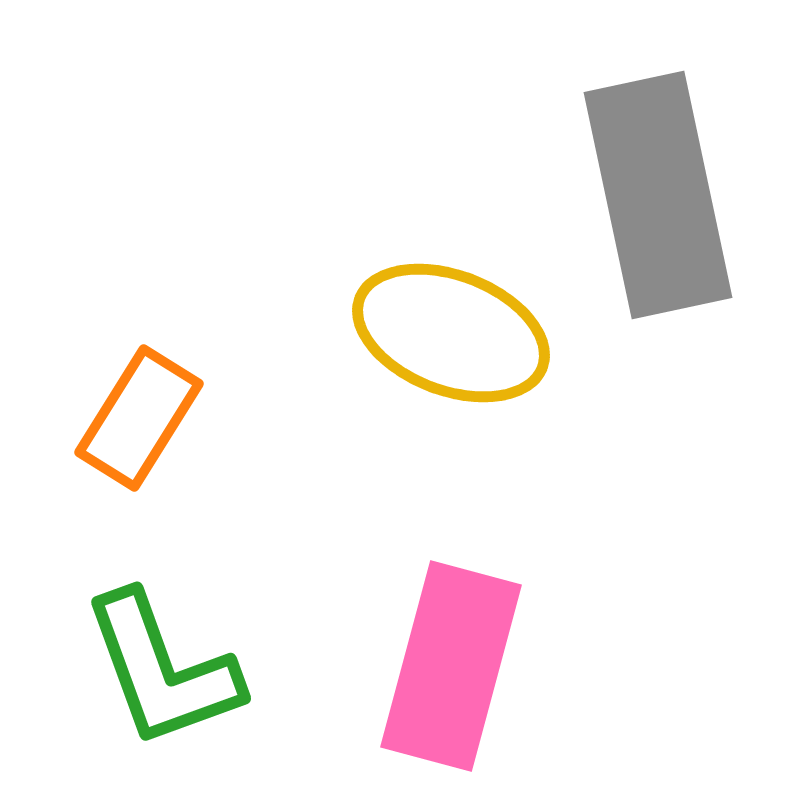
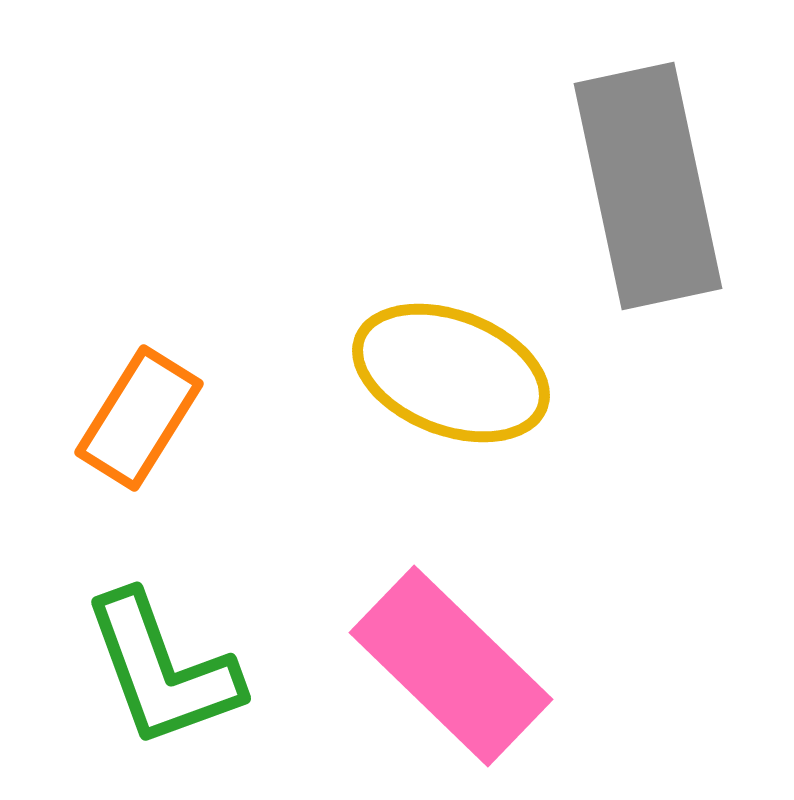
gray rectangle: moved 10 px left, 9 px up
yellow ellipse: moved 40 px down
pink rectangle: rotated 61 degrees counterclockwise
